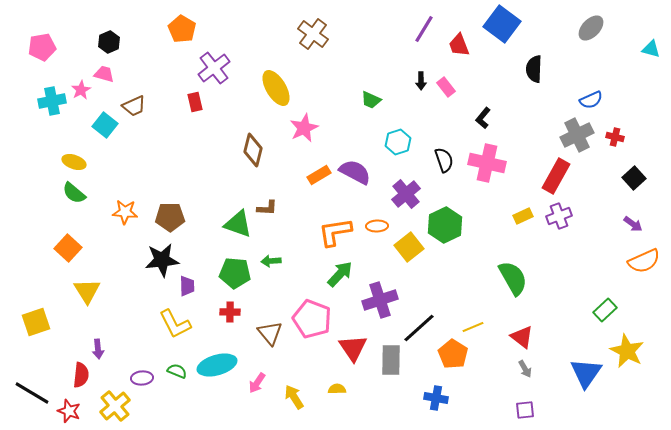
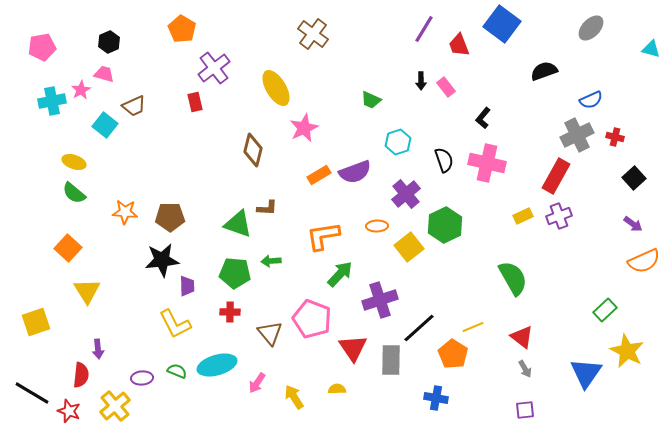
black semicircle at (534, 69): moved 10 px right, 2 px down; rotated 68 degrees clockwise
purple semicircle at (355, 172): rotated 132 degrees clockwise
orange L-shape at (335, 232): moved 12 px left, 4 px down
